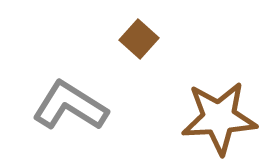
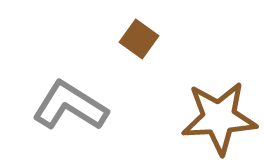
brown square: rotated 6 degrees counterclockwise
